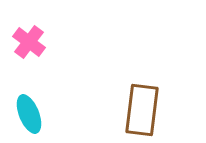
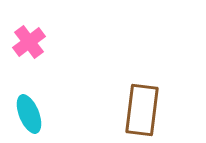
pink cross: rotated 16 degrees clockwise
